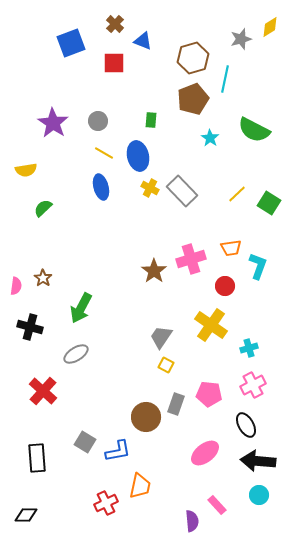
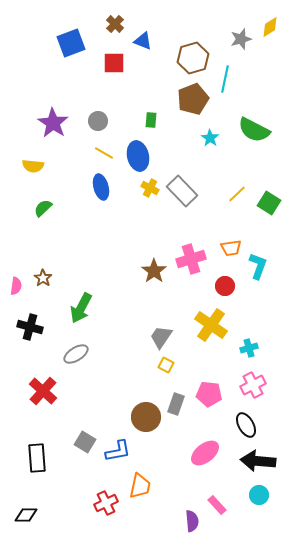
yellow semicircle at (26, 170): moved 7 px right, 4 px up; rotated 15 degrees clockwise
